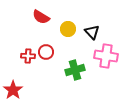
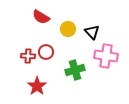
red star: moved 24 px right, 4 px up
